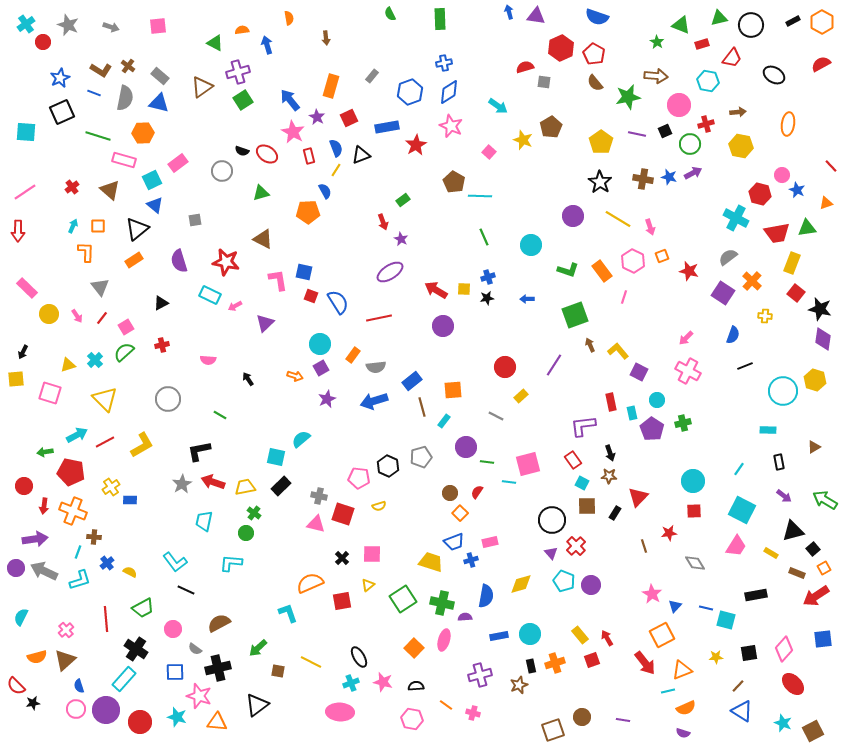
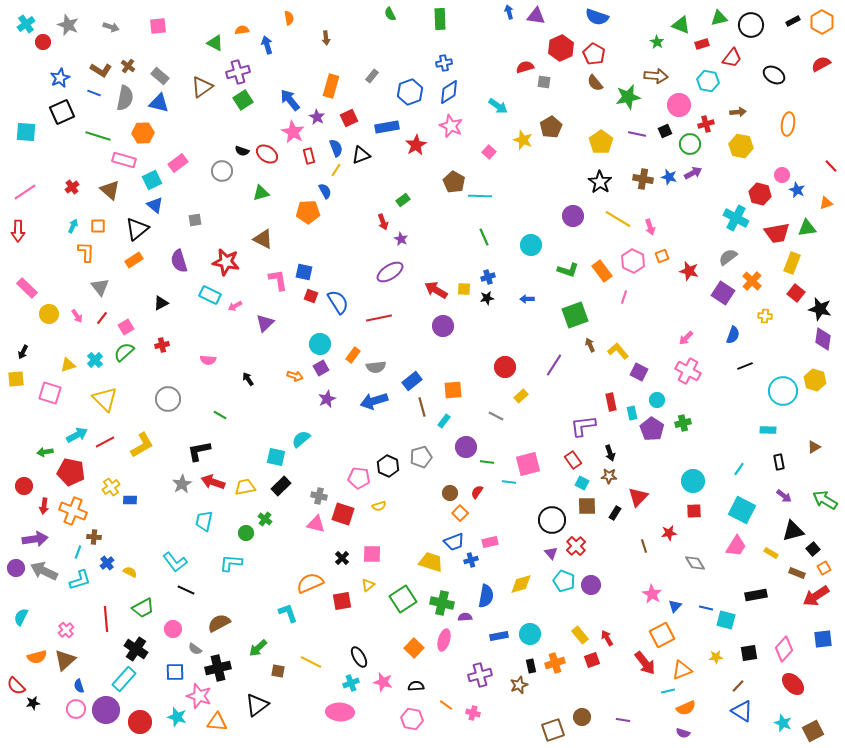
green cross at (254, 513): moved 11 px right, 6 px down
